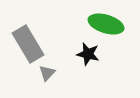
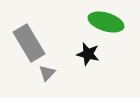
green ellipse: moved 2 px up
gray rectangle: moved 1 px right, 1 px up
